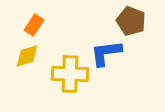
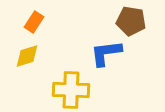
brown pentagon: rotated 12 degrees counterclockwise
orange rectangle: moved 3 px up
yellow cross: moved 1 px right, 16 px down
